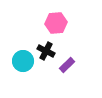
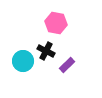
pink hexagon: rotated 15 degrees clockwise
